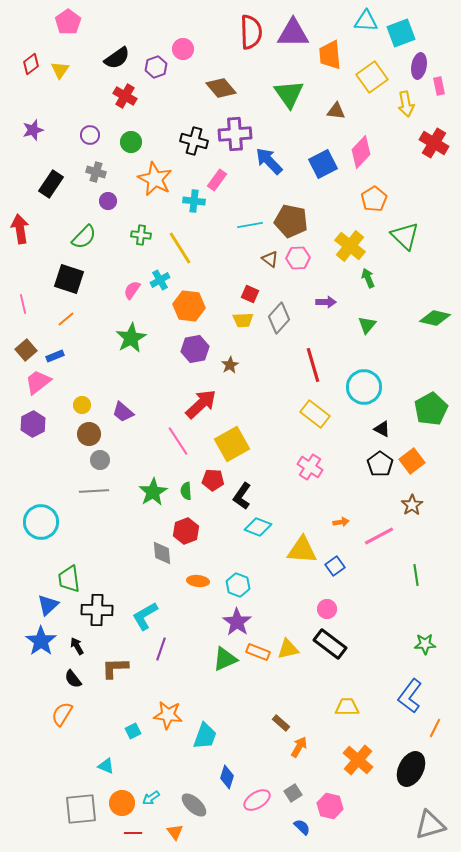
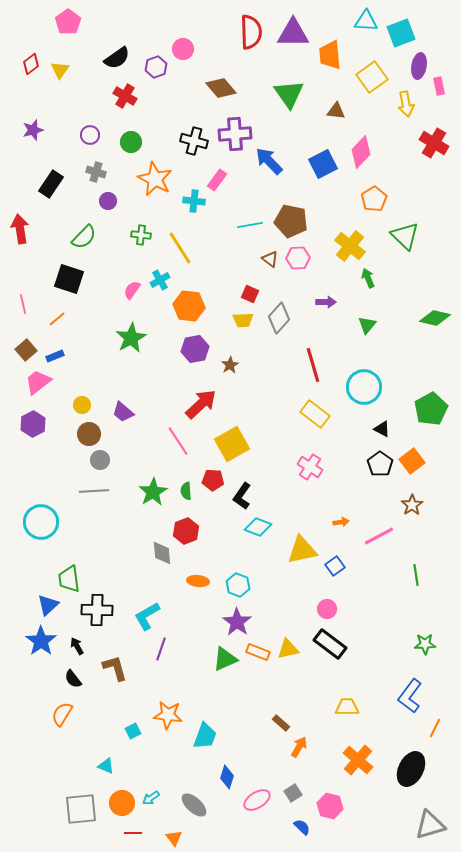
orange line at (66, 319): moved 9 px left
yellow triangle at (302, 550): rotated 16 degrees counterclockwise
cyan L-shape at (145, 616): moved 2 px right
brown L-shape at (115, 668): rotated 76 degrees clockwise
orange triangle at (175, 832): moved 1 px left, 6 px down
